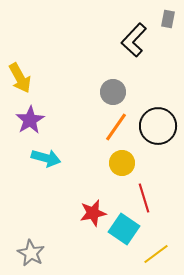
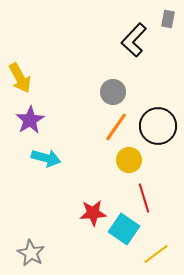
yellow circle: moved 7 px right, 3 px up
red star: rotated 8 degrees clockwise
